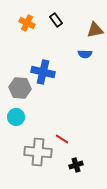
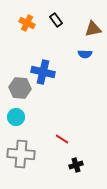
brown triangle: moved 2 px left, 1 px up
gray cross: moved 17 px left, 2 px down
